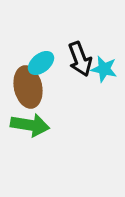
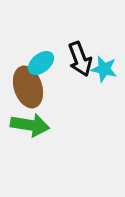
brown ellipse: rotated 6 degrees counterclockwise
